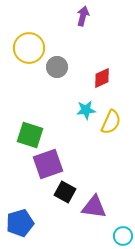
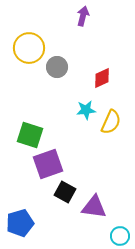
cyan circle: moved 3 px left
